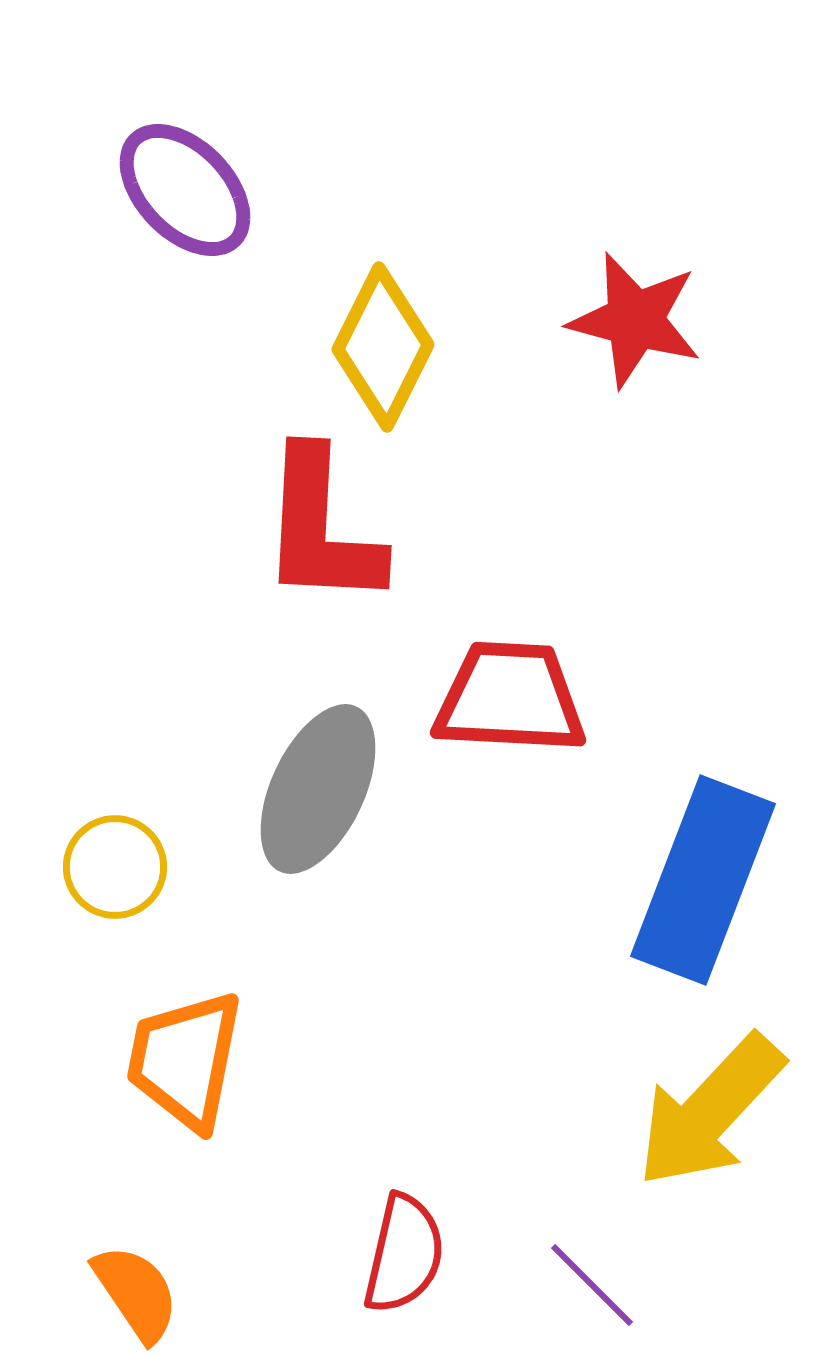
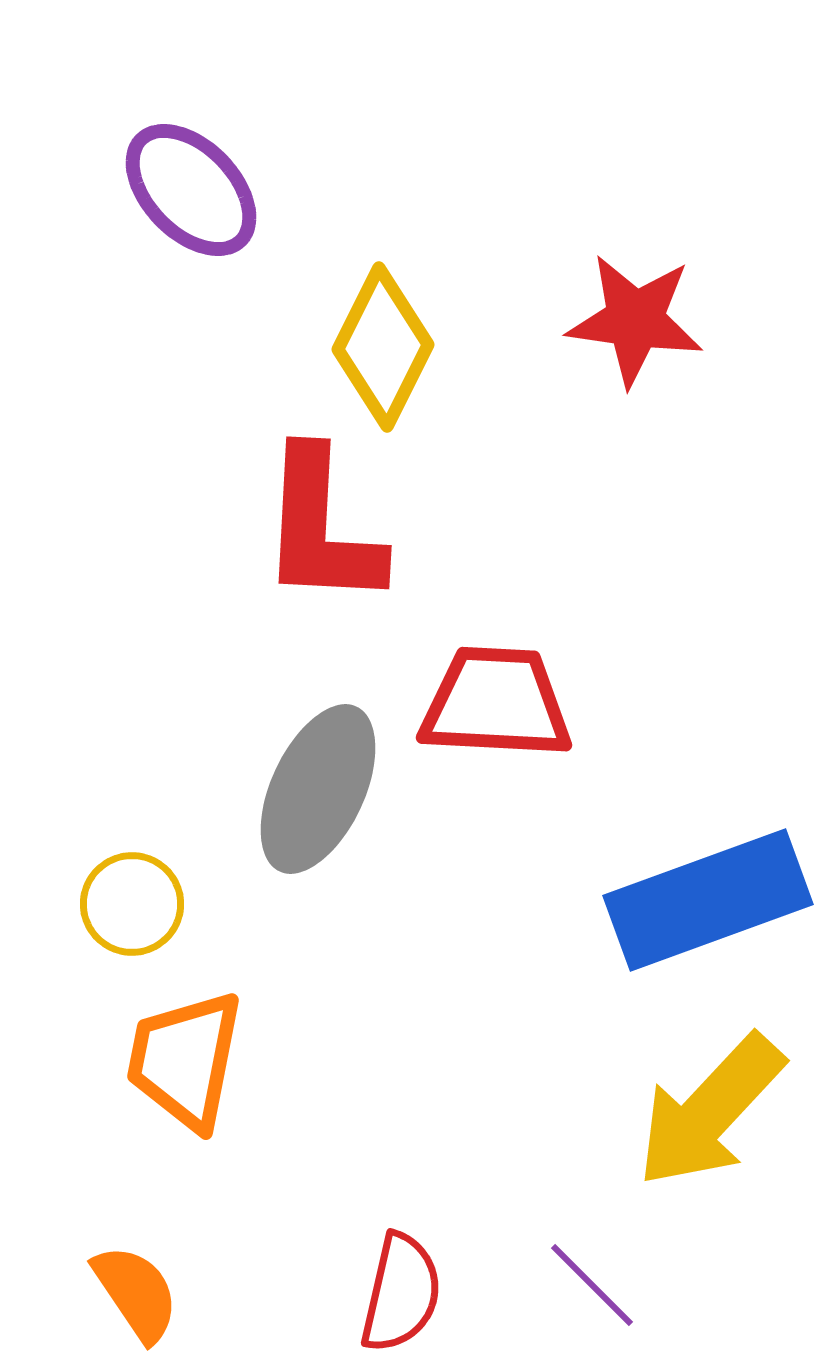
purple ellipse: moved 6 px right
red star: rotated 7 degrees counterclockwise
red trapezoid: moved 14 px left, 5 px down
yellow circle: moved 17 px right, 37 px down
blue rectangle: moved 5 px right, 20 px down; rotated 49 degrees clockwise
red semicircle: moved 3 px left, 39 px down
